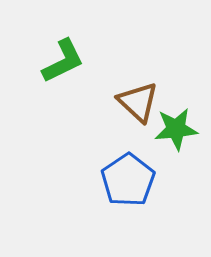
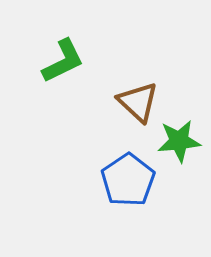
green star: moved 3 px right, 12 px down
